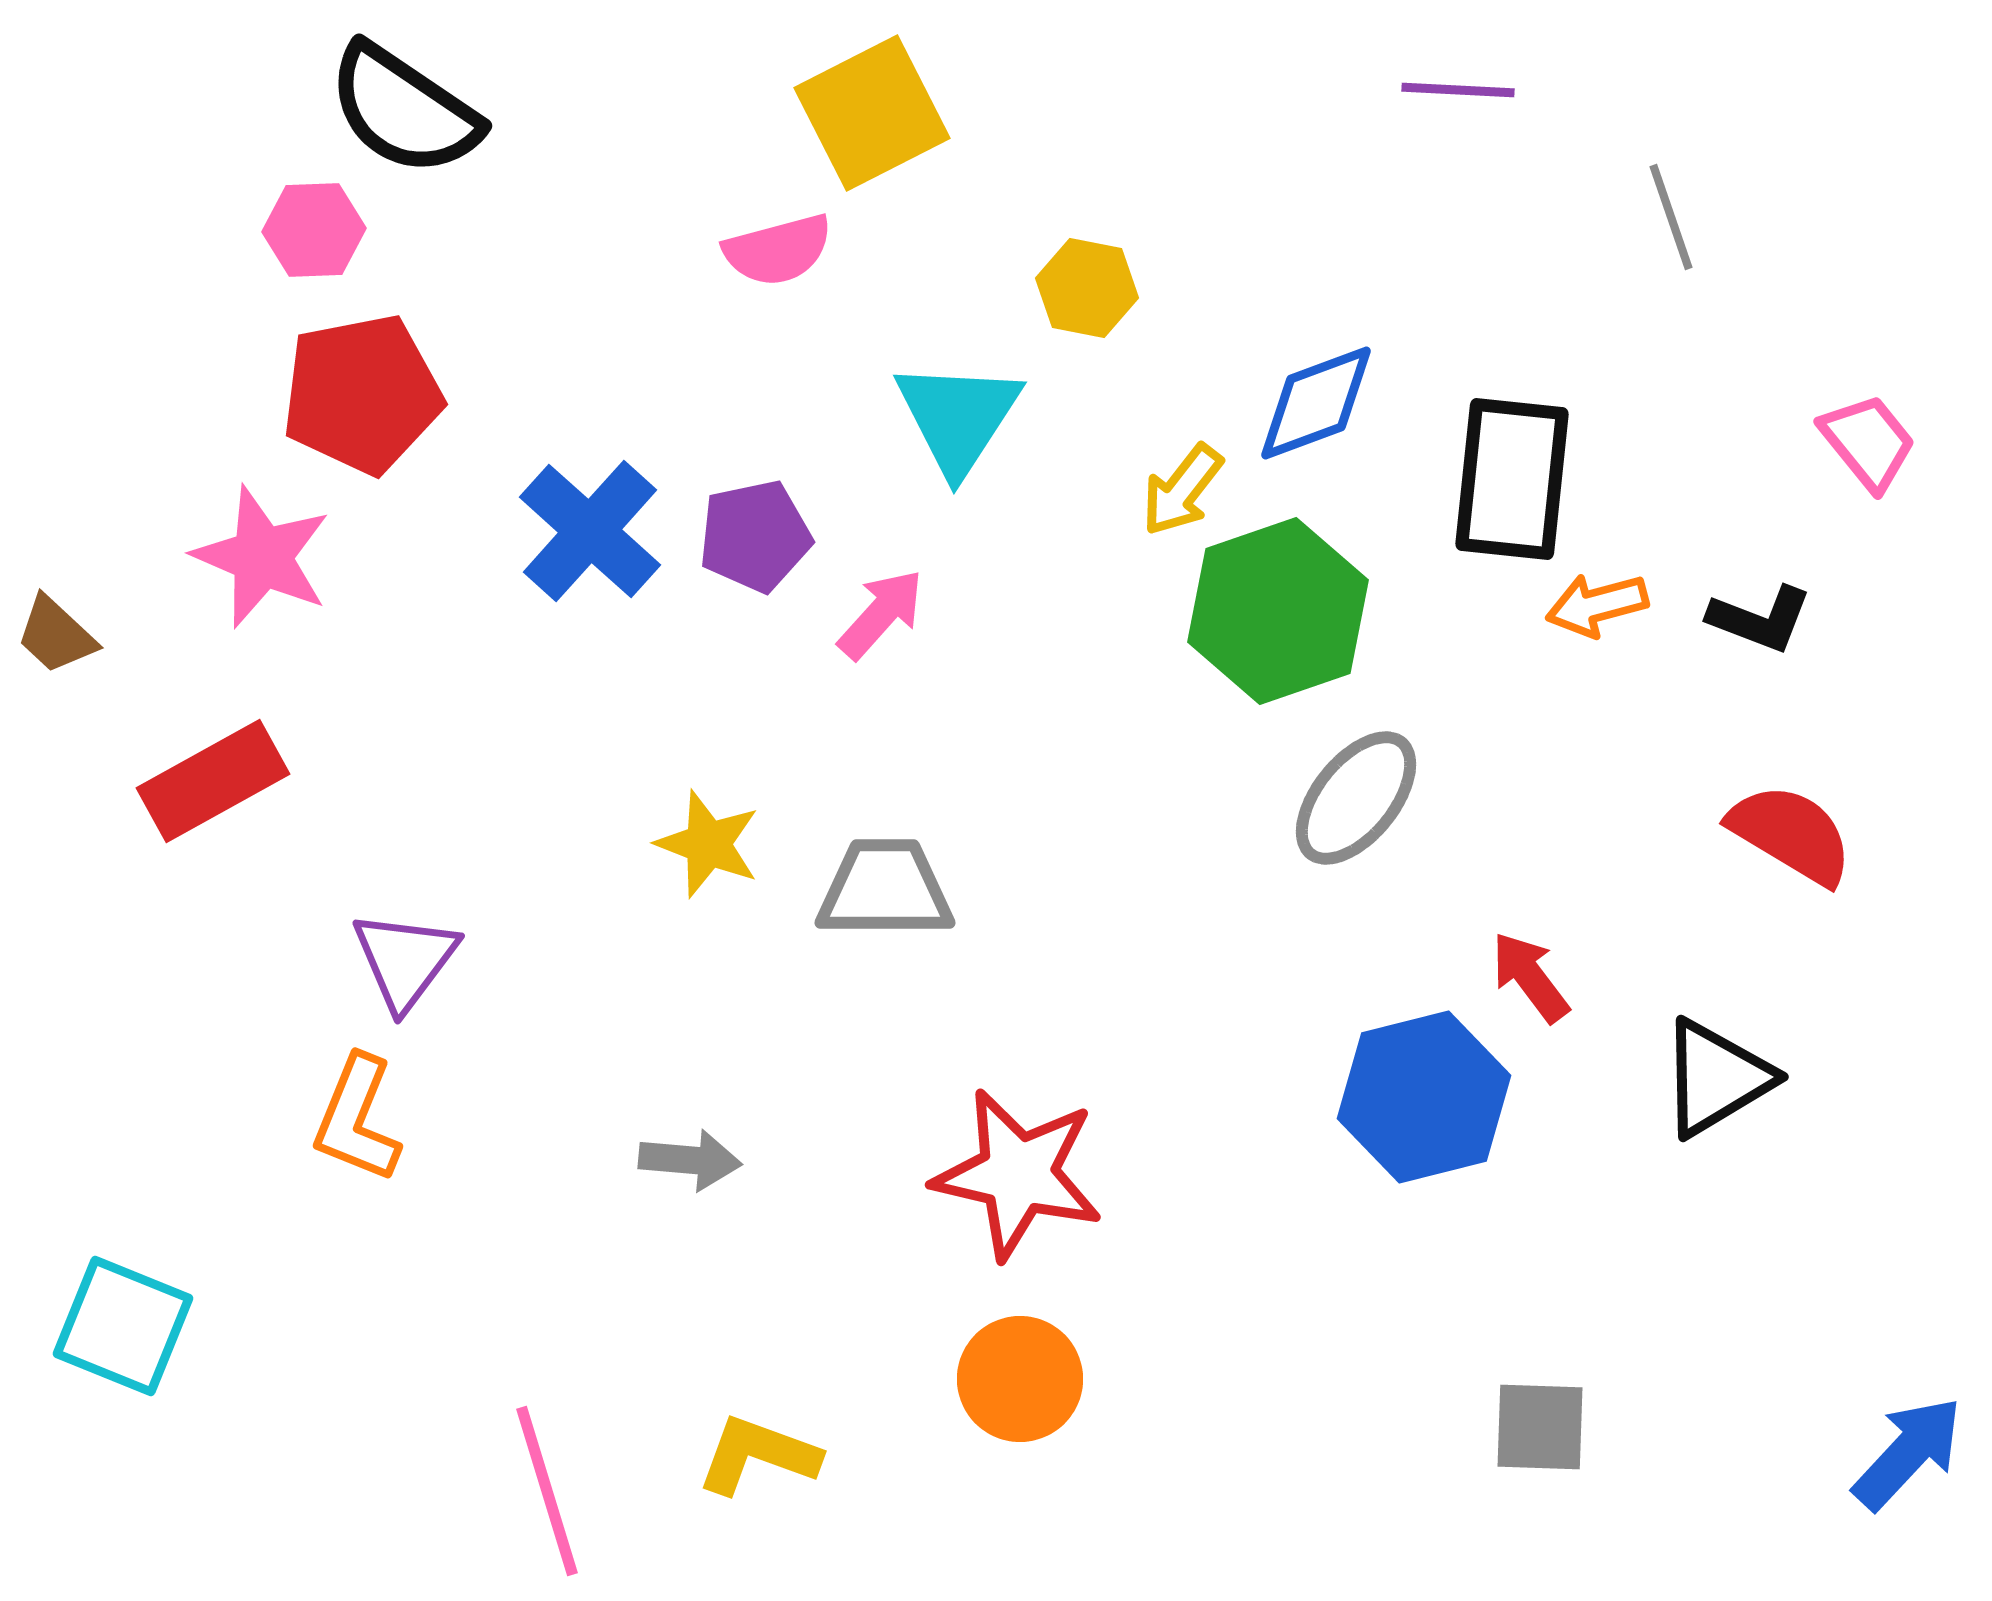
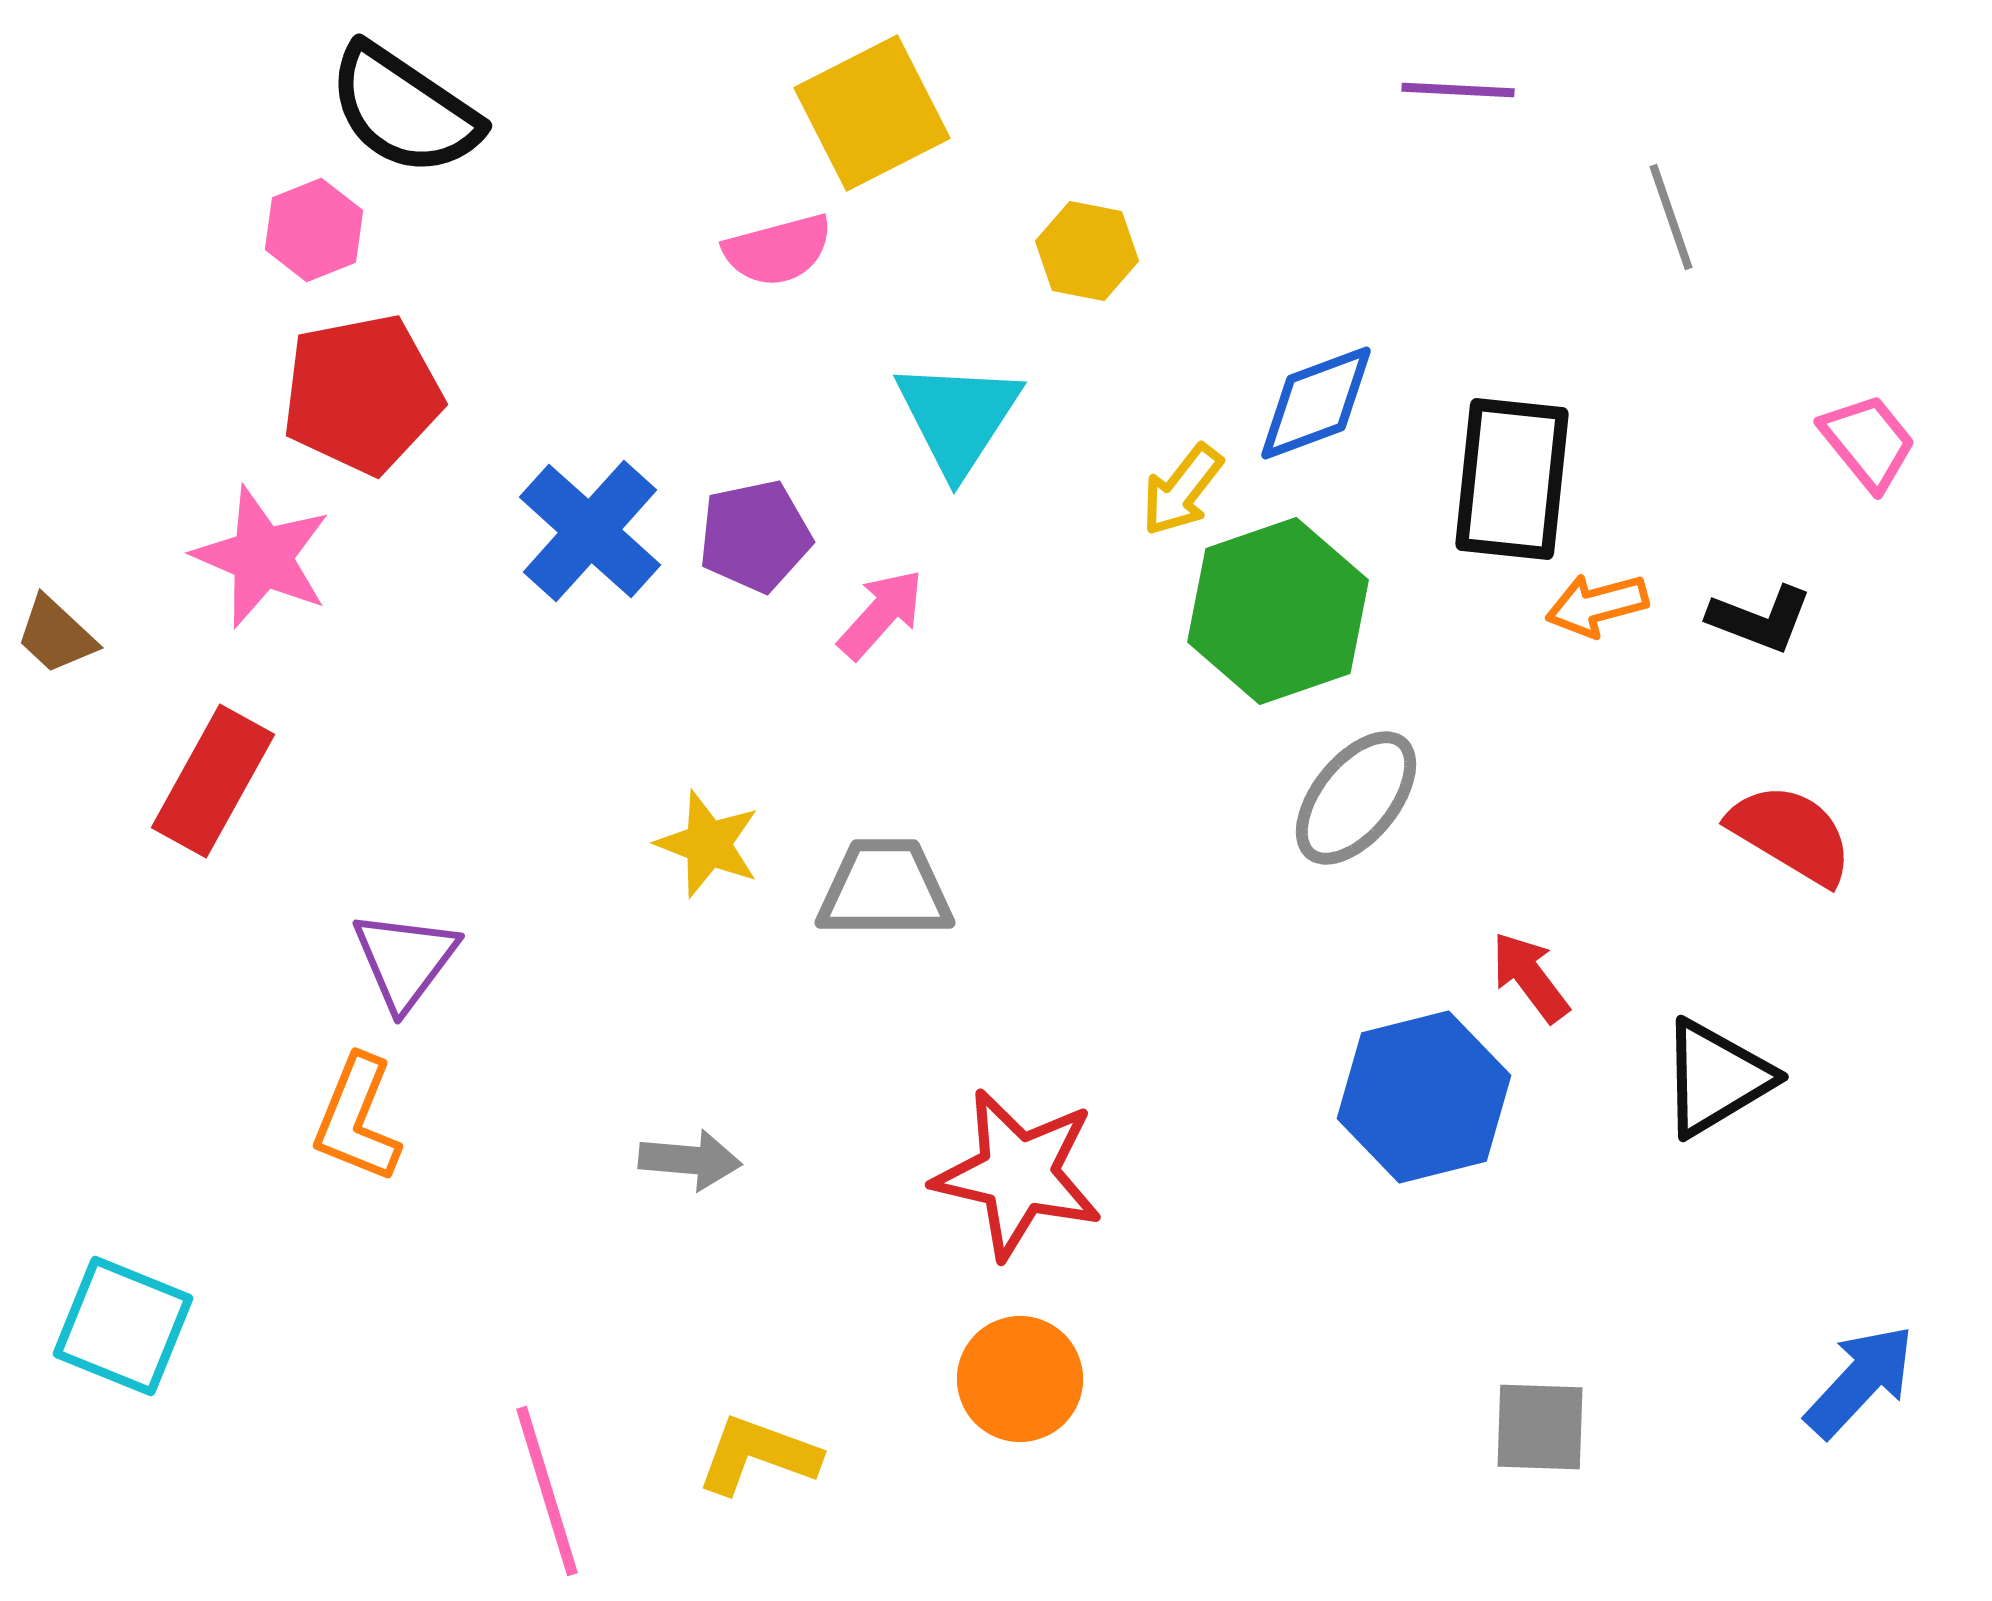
pink hexagon: rotated 20 degrees counterclockwise
yellow hexagon: moved 37 px up
red rectangle: rotated 32 degrees counterclockwise
blue arrow: moved 48 px left, 72 px up
